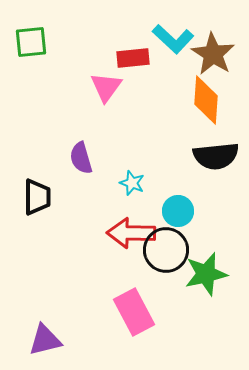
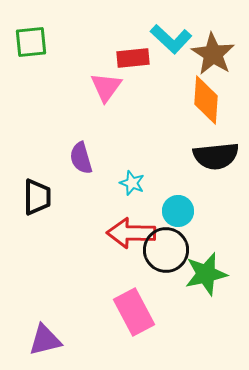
cyan L-shape: moved 2 px left
